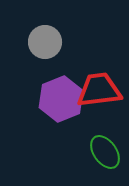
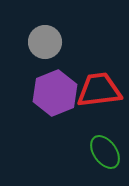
purple hexagon: moved 6 px left, 6 px up
